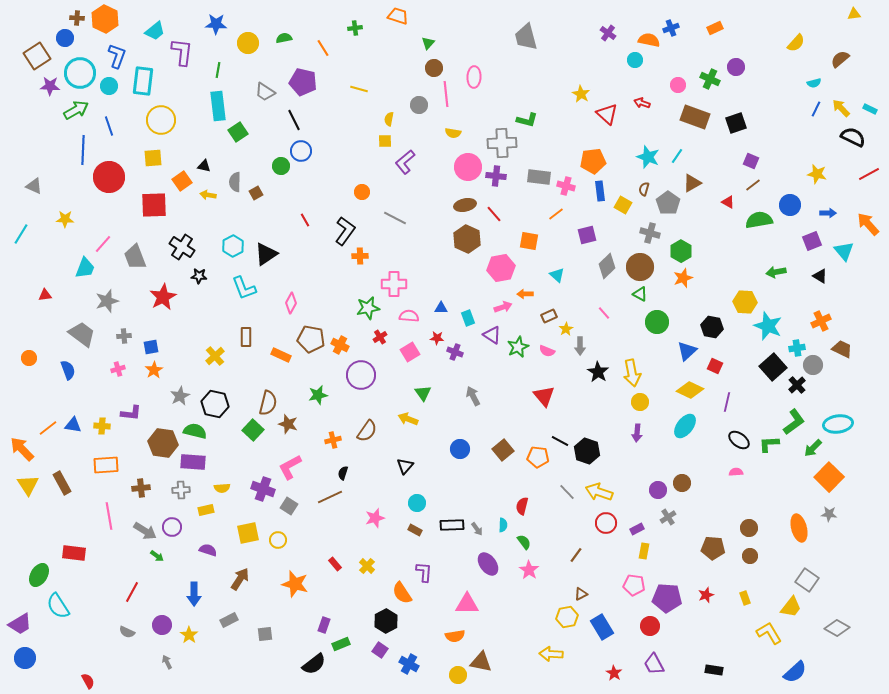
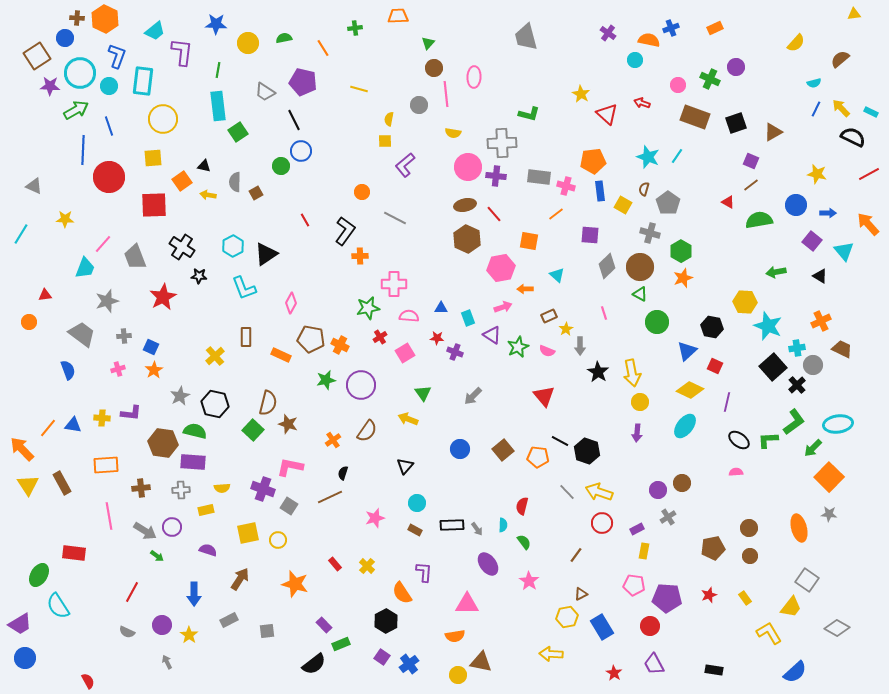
orange trapezoid at (398, 16): rotated 20 degrees counterclockwise
cyan rectangle at (870, 109): moved 1 px right, 3 px down
yellow circle at (161, 120): moved 2 px right, 1 px up
green L-shape at (527, 120): moved 2 px right, 6 px up
purple L-shape at (405, 162): moved 3 px down
brown triangle at (692, 183): moved 81 px right, 51 px up
brown line at (753, 185): moved 2 px left
blue circle at (790, 205): moved 6 px right
purple square at (587, 235): moved 3 px right; rotated 18 degrees clockwise
purple square at (812, 241): rotated 30 degrees counterclockwise
orange arrow at (525, 294): moved 5 px up
pink line at (604, 313): rotated 24 degrees clockwise
blue square at (151, 347): rotated 35 degrees clockwise
pink square at (410, 352): moved 5 px left, 1 px down
orange circle at (29, 358): moved 36 px up
purple circle at (361, 375): moved 10 px down
green star at (318, 395): moved 8 px right, 15 px up
gray arrow at (473, 396): rotated 108 degrees counterclockwise
yellow cross at (102, 426): moved 8 px up
orange line at (48, 428): rotated 12 degrees counterclockwise
orange cross at (333, 440): rotated 21 degrees counterclockwise
green L-shape at (769, 444): moved 1 px left, 4 px up
pink L-shape at (290, 467): rotated 40 degrees clockwise
red circle at (606, 523): moved 4 px left
brown pentagon at (713, 548): rotated 15 degrees counterclockwise
pink star at (529, 570): moved 11 px down
red star at (706, 595): moved 3 px right
yellow rectangle at (745, 598): rotated 16 degrees counterclockwise
purple rectangle at (324, 625): rotated 63 degrees counterclockwise
gray square at (265, 634): moved 2 px right, 3 px up
purple square at (380, 650): moved 2 px right, 7 px down
blue cross at (409, 664): rotated 24 degrees clockwise
